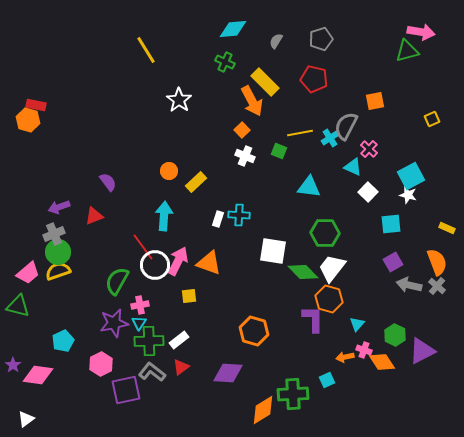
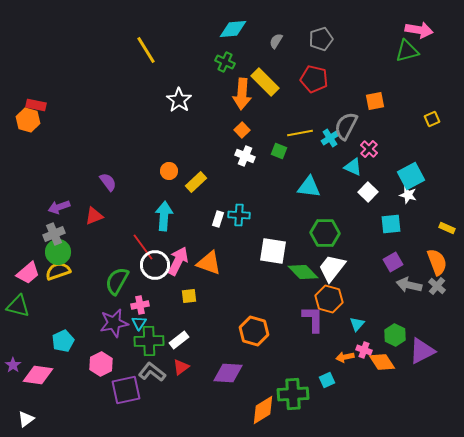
pink arrow at (421, 32): moved 2 px left, 2 px up
orange arrow at (252, 101): moved 10 px left, 7 px up; rotated 32 degrees clockwise
